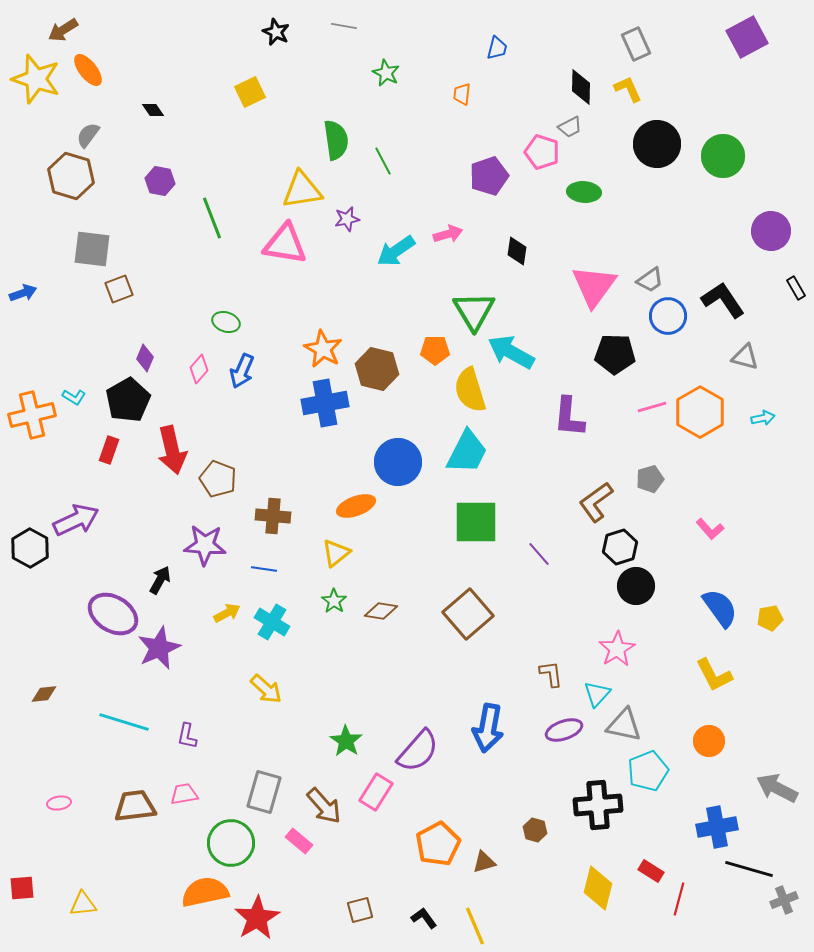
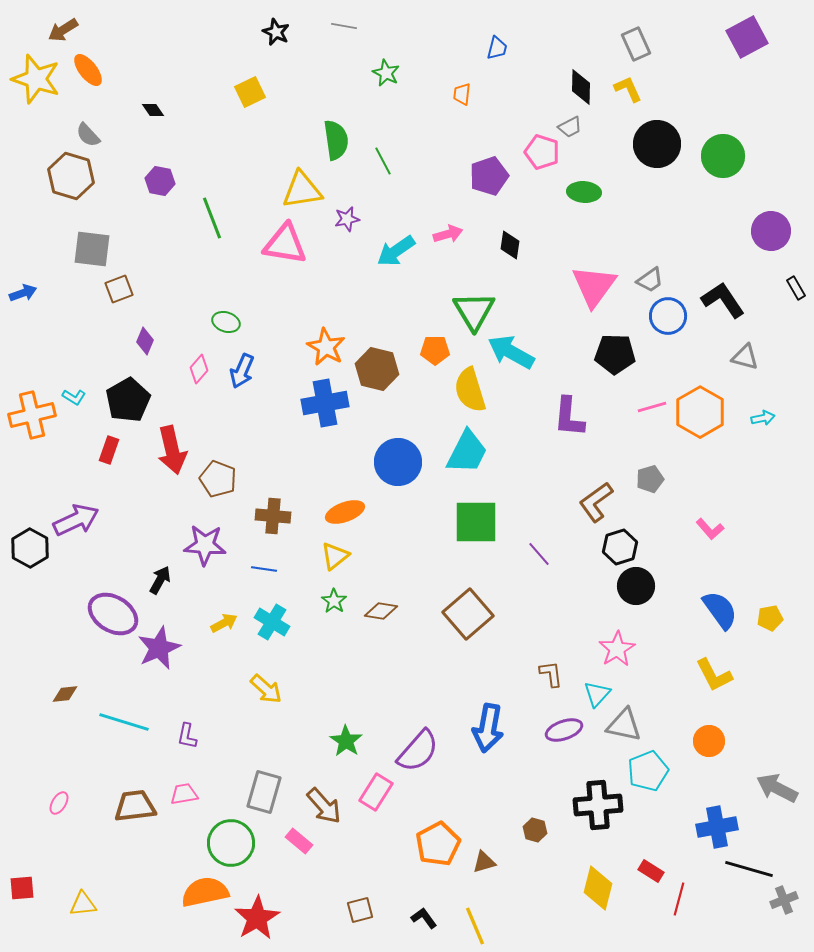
gray semicircle at (88, 135): rotated 80 degrees counterclockwise
black diamond at (517, 251): moved 7 px left, 6 px up
orange star at (323, 349): moved 3 px right, 2 px up
purple diamond at (145, 358): moved 17 px up
orange ellipse at (356, 506): moved 11 px left, 6 px down
yellow triangle at (336, 553): moved 1 px left, 3 px down
blue semicircle at (720, 608): moved 2 px down
yellow arrow at (227, 613): moved 3 px left, 10 px down
brown diamond at (44, 694): moved 21 px right
pink ellipse at (59, 803): rotated 50 degrees counterclockwise
